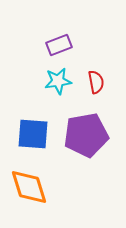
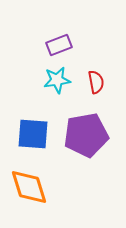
cyan star: moved 1 px left, 1 px up
